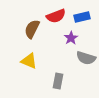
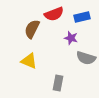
red semicircle: moved 2 px left, 2 px up
purple star: rotated 24 degrees counterclockwise
gray rectangle: moved 2 px down
